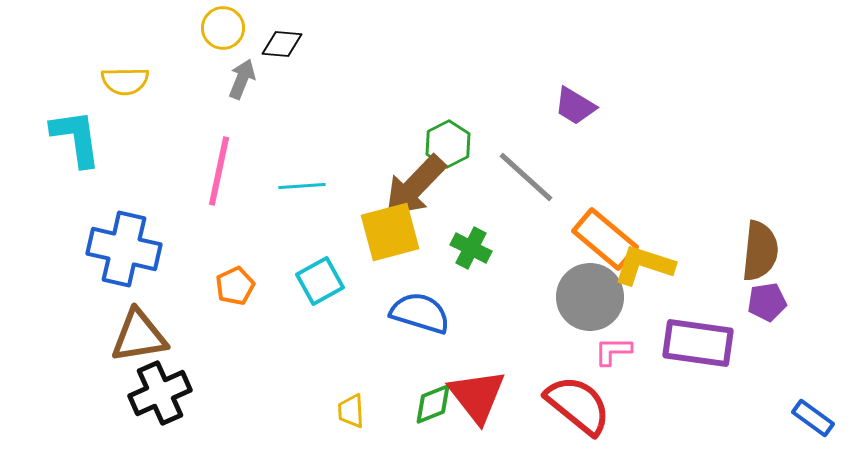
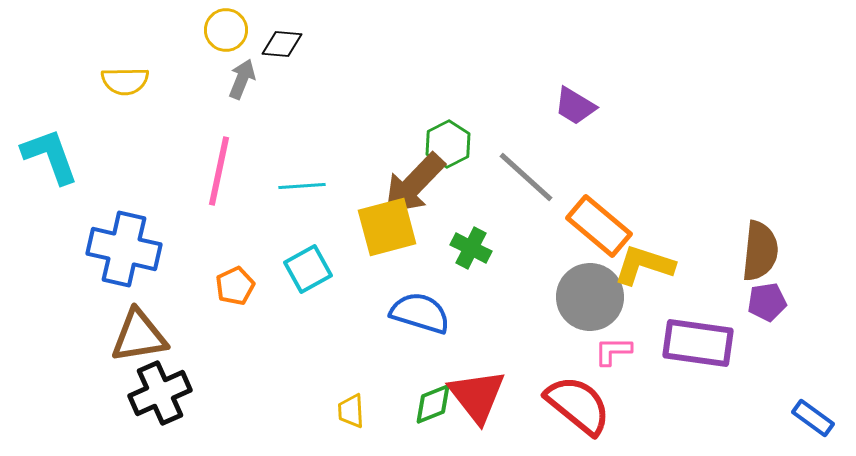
yellow circle: moved 3 px right, 2 px down
cyan L-shape: moved 26 px left, 18 px down; rotated 12 degrees counterclockwise
brown arrow: moved 1 px left, 2 px up
yellow square: moved 3 px left, 5 px up
orange rectangle: moved 6 px left, 13 px up
cyan square: moved 12 px left, 12 px up
